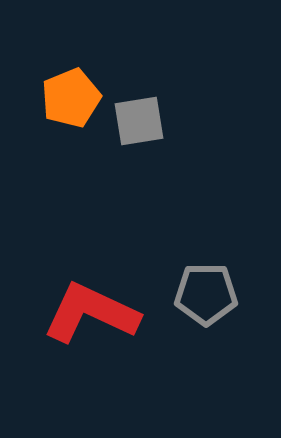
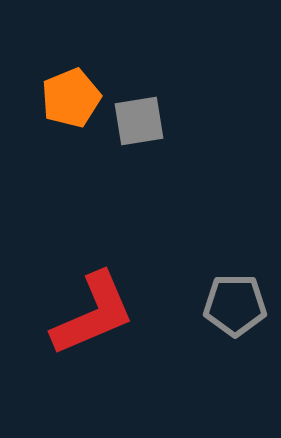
gray pentagon: moved 29 px right, 11 px down
red L-shape: moved 2 px right, 1 px down; rotated 132 degrees clockwise
